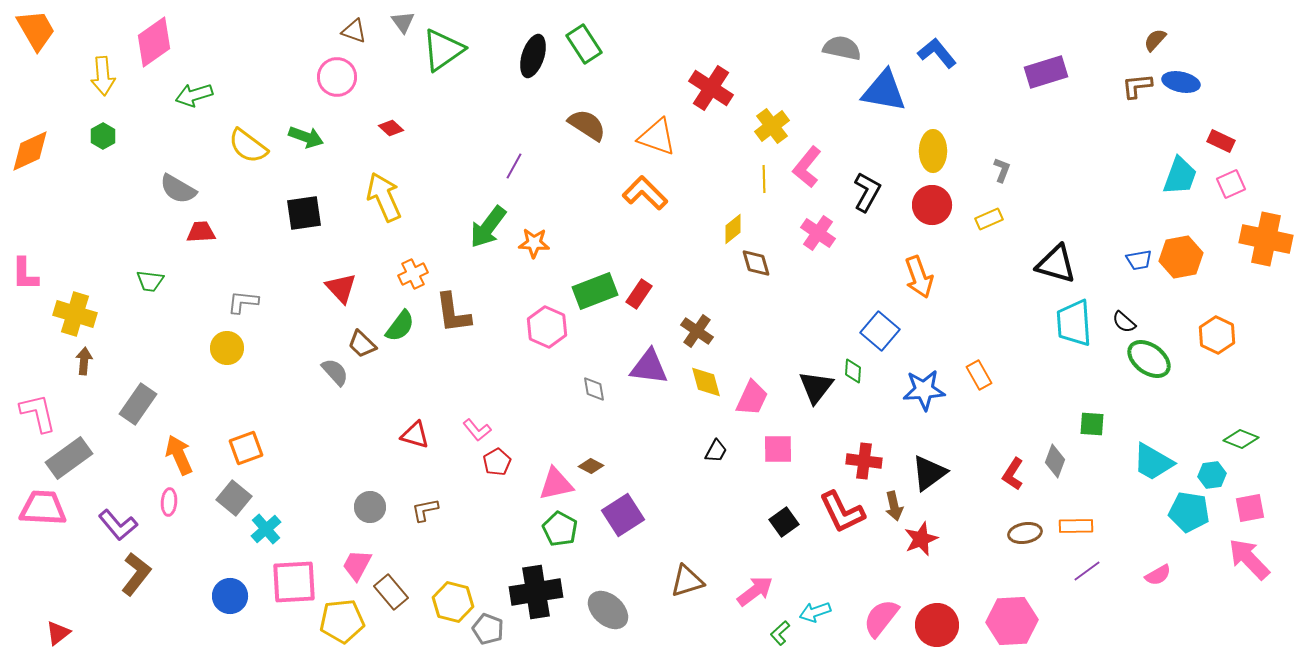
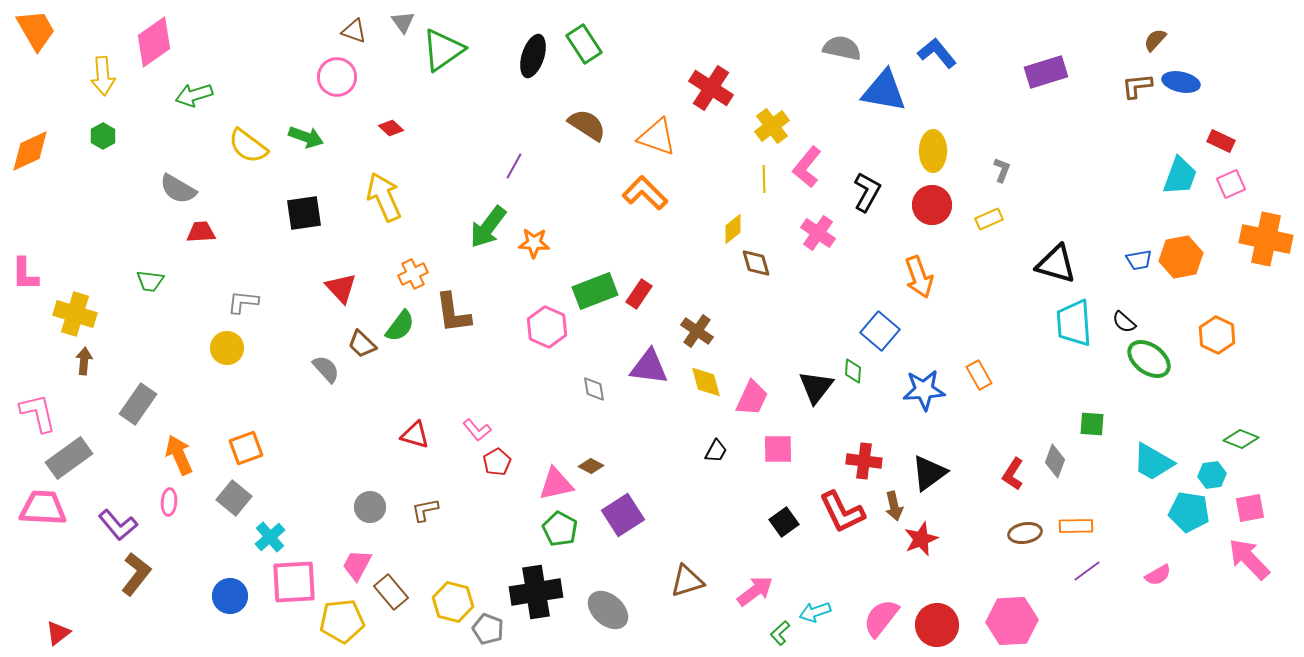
gray semicircle at (335, 372): moved 9 px left, 3 px up
cyan cross at (266, 529): moved 4 px right, 8 px down
